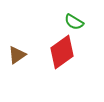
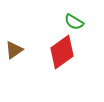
brown triangle: moved 3 px left, 5 px up
